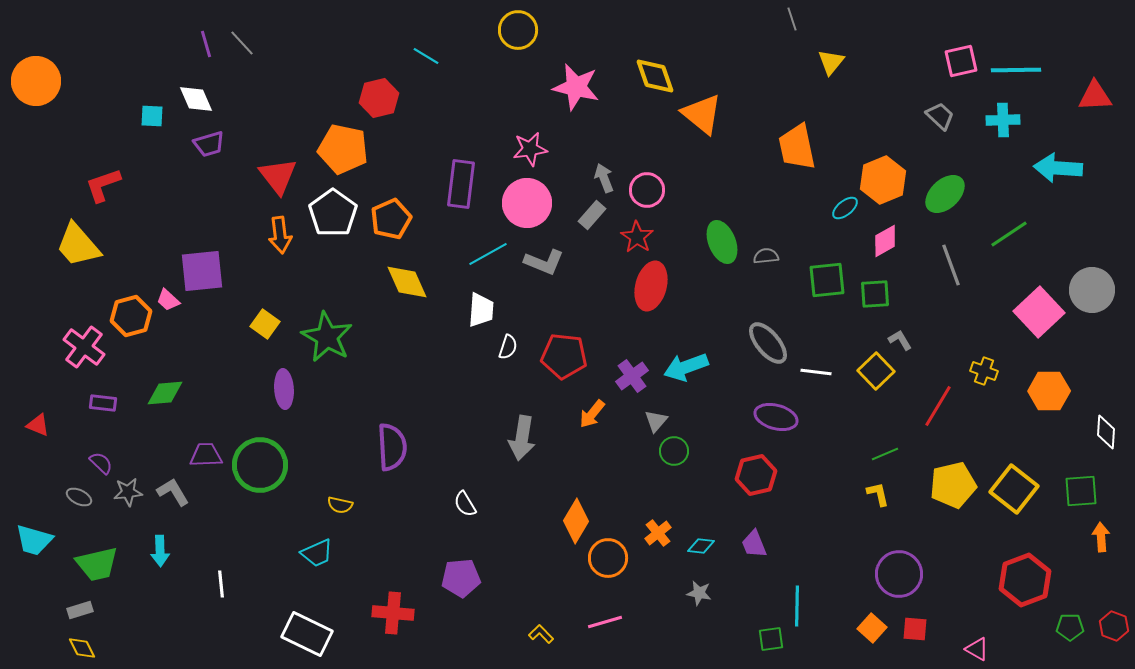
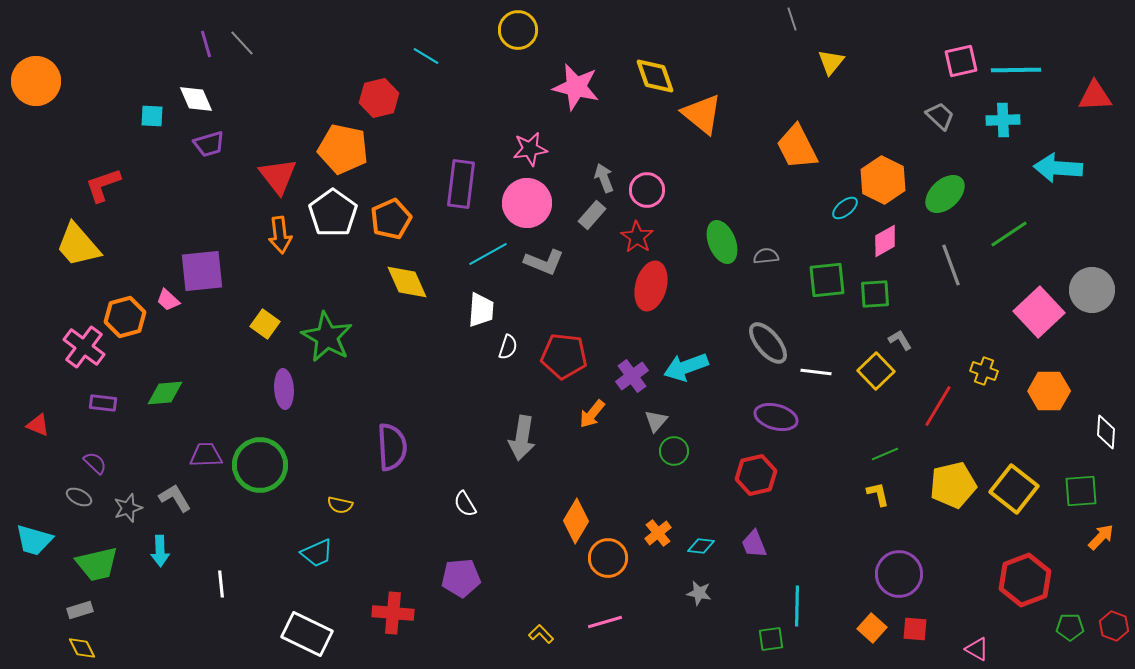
orange trapezoid at (797, 147): rotated 15 degrees counterclockwise
orange hexagon at (883, 180): rotated 12 degrees counterclockwise
orange hexagon at (131, 316): moved 6 px left, 1 px down
purple semicircle at (101, 463): moved 6 px left
gray star at (128, 492): moved 16 px down; rotated 12 degrees counterclockwise
gray L-shape at (173, 492): moved 2 px right, 6 px down
orange arrow at (1101, 537): rotated 48 degrees clockwise
